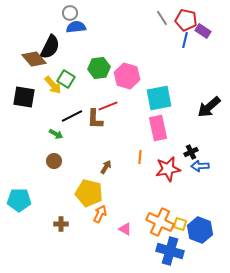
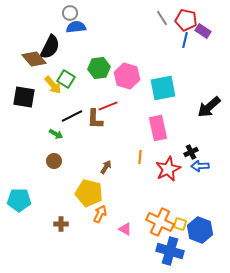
cyan square: moved 4 px right, 10 px up
red star: rotated 15 degrees counterclockwise
